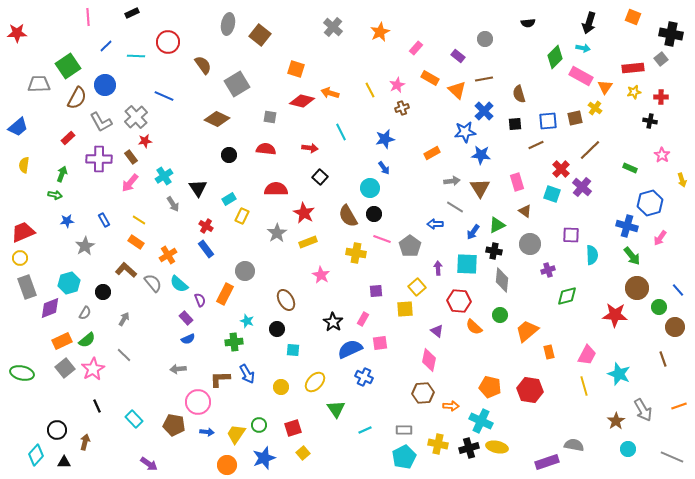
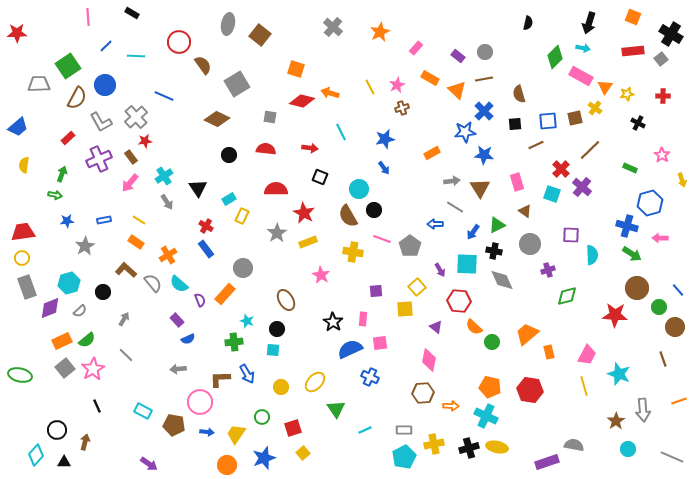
black rectangle at (132, 13): rotated 56 degrees clockwise
black semicircle at (528, 23): rotated 72 degrees counterclockwise
black cross at (671, 34): rotated 20 degrees clockwise
gray circle at (485, 39): moved 13 px down
red circle at (168, 42): moved 11 px right
red rectangle at (633, 68): moved 17 px up
yellow line at (370, 90): moved 3 px up
yellow star at (634, 92): moved 7 px left, 2 px down
red cross at (661, 97): moved 2 px right, 1 px up
black cross at (650, 121): moved 12 px left, 2 px down; rotated 16 degrees clockwise
blue star at (481, 155): moved 3 px right
purple cross at (99, 159): rotated 25 degrees counterclockwise
black square at (320, 177): rotated 21 degrees counterclockwise
cyan circle at (370, 188): moved 11 px left, 1 px down
gray arrow at (173, 204): moved 6 px left, 2 px up
black circle at (374, 214): moved 4 px up
blue rectangle at (104, 220): rotated 72 degrees counterclockwise
red trapezoid at (23, 232): rotated 15 degrees clockwise
pink arrow at (660, 238): rotated 56 degrees clockwise
yellow cross at (356, 253): moved 3 px left, 1 px up
green arrow at (632, 256): moved 2 px up; rotated 18 degrees counterclockwise
yellow circle at (20, 258): moved 2 px right
purple arrow at (438, 268): moved 2 px right, 2 px down; rotated 152 degrees clockwise
gray circle at (245, 271): moved 2 px left, 3 px up
gray diamond at (502, 280): rotated 30 degrees counterclockwise
orange rectangle at (225, 294): rotated 15 degrees clockwise
gray semicircle at (85, 313): moved 5 px left, 2 px up; rotated 16 degrees clockwise
green circle at (500, 315): moved 8 px left, 27 px down
purple rectangle at (186, 318): moved 9 px left, 2 px down
pink rectangle at (363, 319): rotated 24 degrees counterclockwise
purple triangle at (437, 331): moved 1 px left, 4 px up
orange trapezoid at (527, 331): moved 3 px down
cyan square at (293, 350): moved 20 px left
gray line at (124, 355): moved 2 px right
green ellipse at (22, 373): moved 2 px left, 2 px down
blue cross at (364, 377): moved 6 px right
pink circle at (198, 402): moved 2 px right
orange line at (679, 406): moved 5 px up
gray arrow at (643, 410): rotated 25 degrees clockwise
cyan rectangle at (134, 419): moved 9 px right, 8 px up; rotated 18 degrees counterclockwise
cyan cross at (481, 421): moved 5 px right, 5 px up
green circle at (259, 425): moved 3 px right, 8 px up
yellow cross at (438, 444): moved 4 px left; rotated 24 degrees counterclockwise
